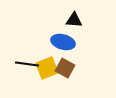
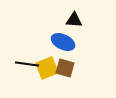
blue ellipse: rotated 10 degrees clockwise
brown square: rotated 12 degrees counterclockwise
